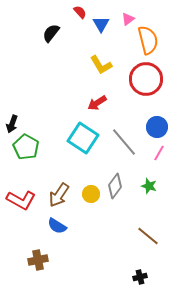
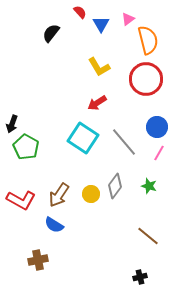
yellow L-shape: moved 2 px left, 2 px down
blue semicircle: moved 3 px left, 1 px up
